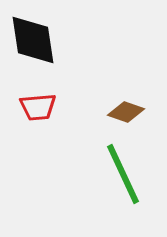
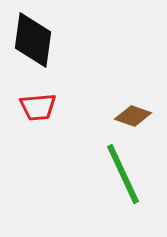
black diamond: rotated 16 degrees clockwise
brown diamond: moved 7 px right, 4 px down
